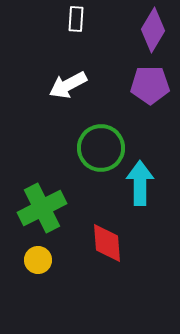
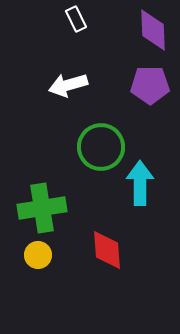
white rectangle: rotated 30 degrees counterclockwise
purple diamond: rotated 33 degrees counterclockwise
white arrow: rotated 12 degrees clockwise
green circle: moved 1 px up
green cross: rotated 18 degrees clockwise
red diamond: moved 7 px down
yellow circle: moved 5 px up
